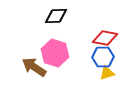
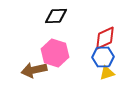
red diamond: rotated 35 degrees counterclockwise
brown arrow: moved 3 px down; rotated 45 degrees counterclockwise
